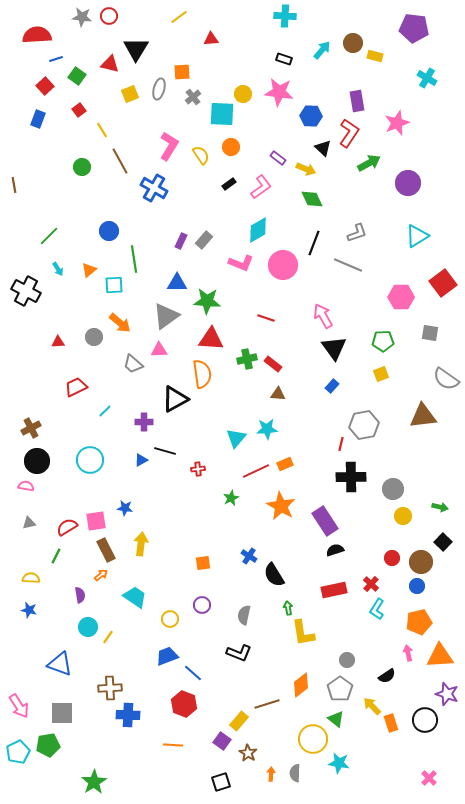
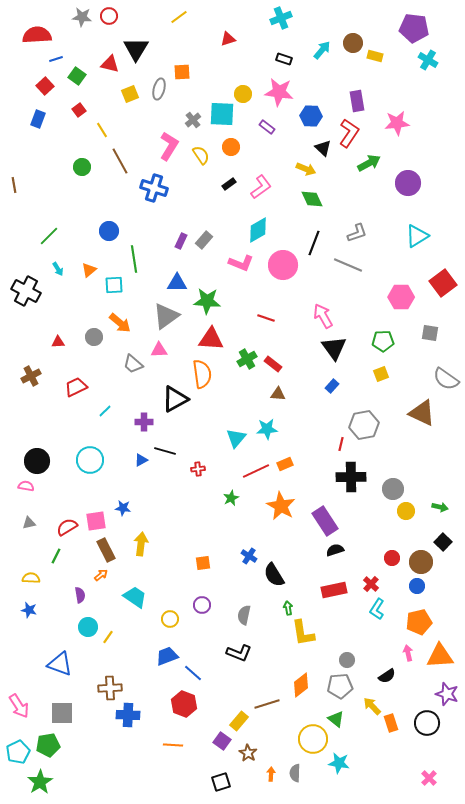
cyan cross at (285, 16): moved 4 px left, 2 px down; rotated 25 degrees counterclockwise
red triangle at (211, 39): moved 17 px right; rotated 14 degrees counterclockwise
cyan cross at (427, 78): moved 1 px right, 18 px up
gray cross at (193, 97): moved 23 px down
pink star at (397, 123): rotated 15 degrees clockwise
purple rectangle at (278, 158): moved 11 px left, 31 px up
blue cross at (154, 188): rotated 12 degrees counterclockwise
green cross at (247, 359): rotated 18 degrees counterclockwise
brown triangle at (423, 416): moved 1 px left, 3 px up; rotated 32 degrees clockwise
brown cross at (31, 428): moved 52 px up
blue star at (125, 508): moved 2 px left
yellow circle at (403, 516): moved 3 px right, 5 px up
gray pentagon at (340, 689): moved 3 px up; rotated 30 degrees clockwise
black circle at (425, 720): moved 2 px right, 3 px down
green star at (94, 782): moved 54 px left
